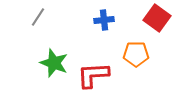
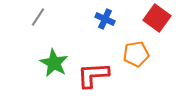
blue cross: moved 1 px right, 1 px up; rotated 30 degrees clockwise
orange pentagon: rotated 10 degrees counterclockwise
green star: rotated 8 degrees clockwise
